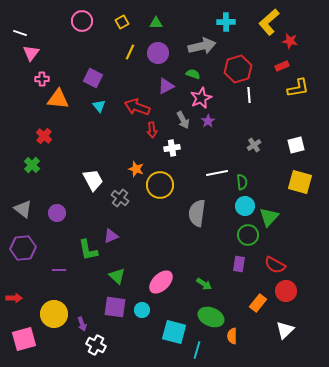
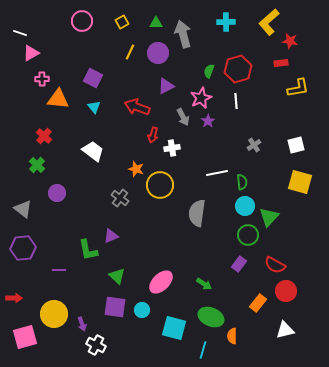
gray arrow at (202, 46): moved 19 px left, 12 px up; rotated 92 degrees counterclockwise
pink triangle at (31, 53): rotated 24 degrees clockwise
red rectangle at (282, 66): moved 1 px left, 3 px up; rotated 16 degrees clockwise
green semicircle at (193, 74): moved 16 px right, 3 px up; rotated 88 degrees counterclockwise
white line at (249, 95): moved 13 px left, 6 px down
cyan triangle at (99, 106): moved 5 px left, 1 px down
gray arrow at (183, 120): moved 3 px up
red arrow at (152, 130): moved 1 px right, 5 px down; rotated 21 degrees clockwise
green cross at (32, 165): moved 5 px right
white trapezoid at (93, 180): moved 29 px up; rotated 25 degrees counterclockwise
purple circle at (57, 213): moved 20 px up
purple rectangle at (239, 264): rotated 28 degrees clockwise
white triangle at (285, 330): rotated 30 degrees clockwise
cyan square at (174, 332): moved 4 px up
pink square at (24, 339): moved 1 px right, 2 px up
cyan line at (197, 350): moved 6 px right
